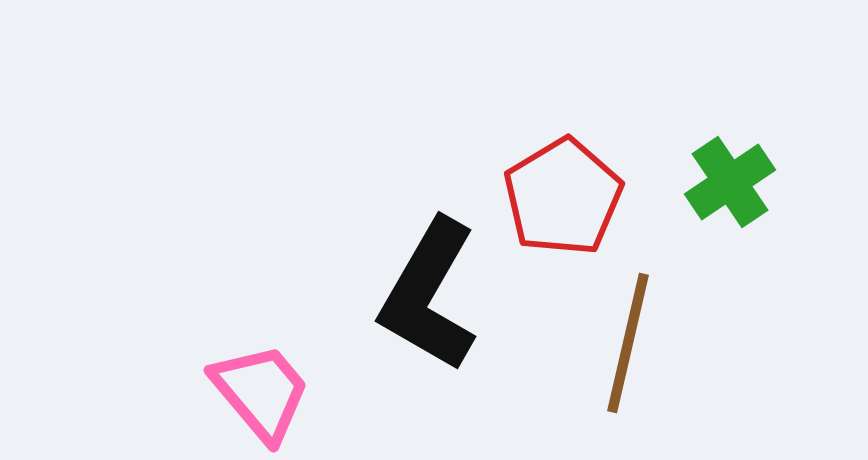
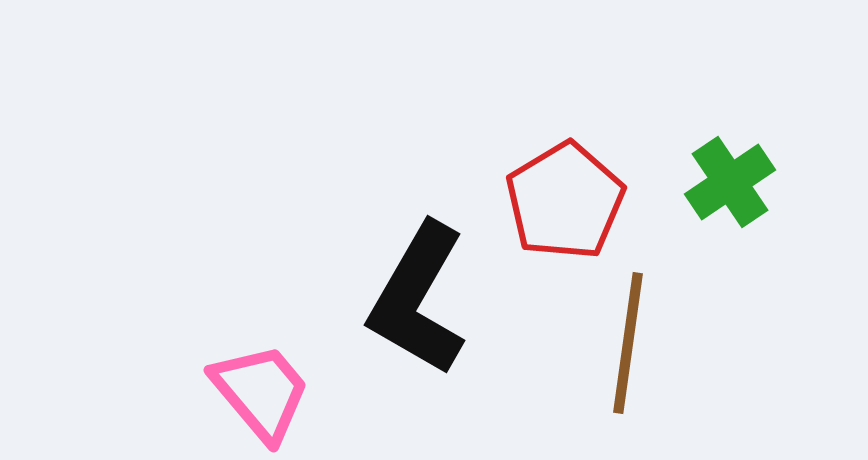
red pentagon: moved 2 px right, 4 px down
black L-shape: moved 11 px left, 4 px down
brown line: rotated 5 degrees counterclockwise
